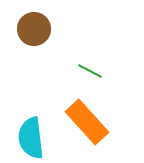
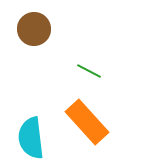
green line: moved 1 px left
